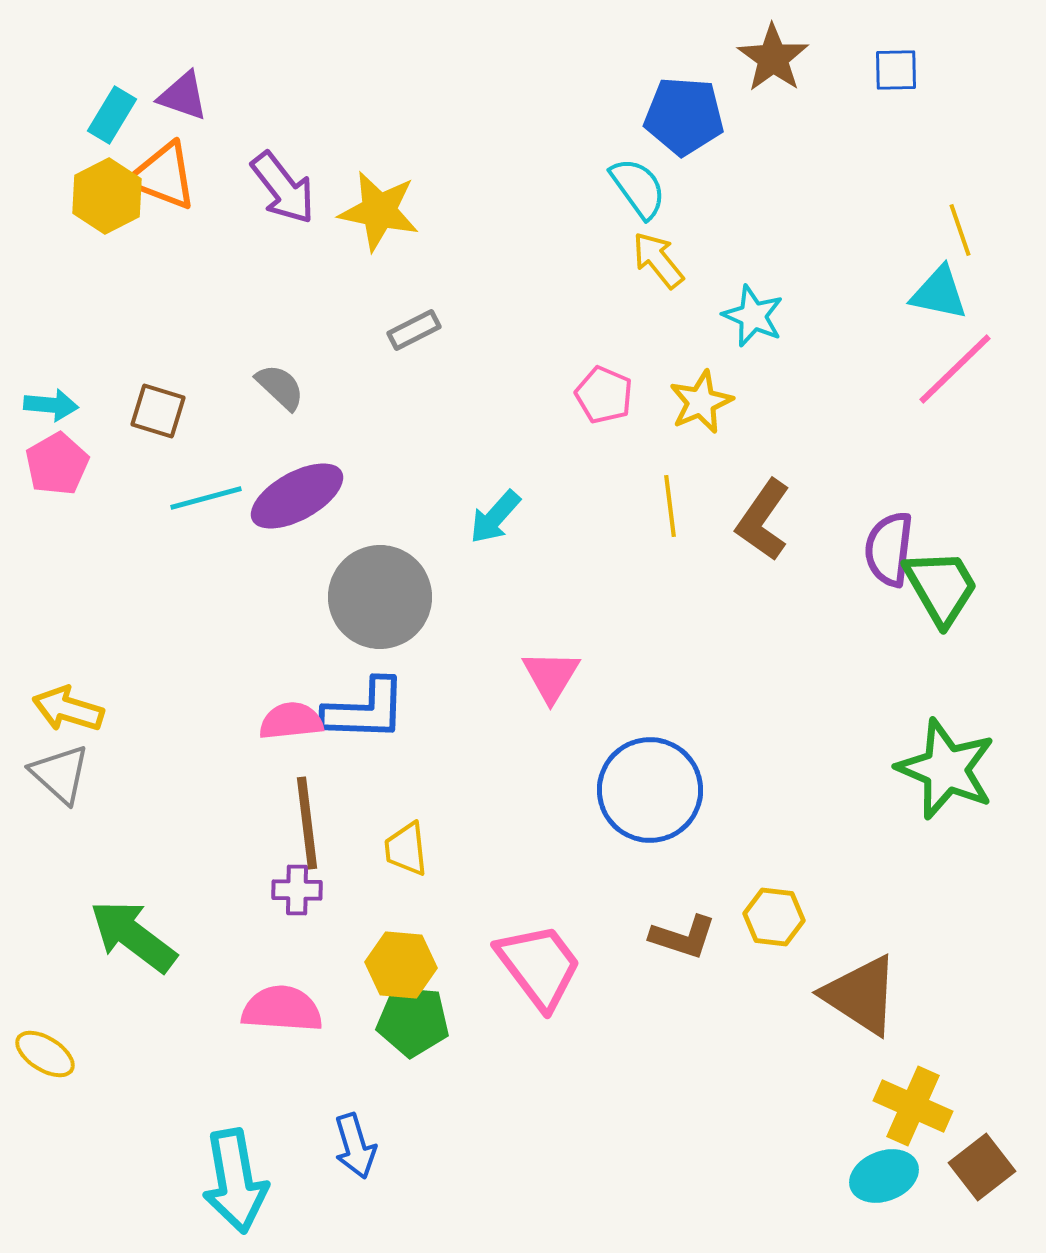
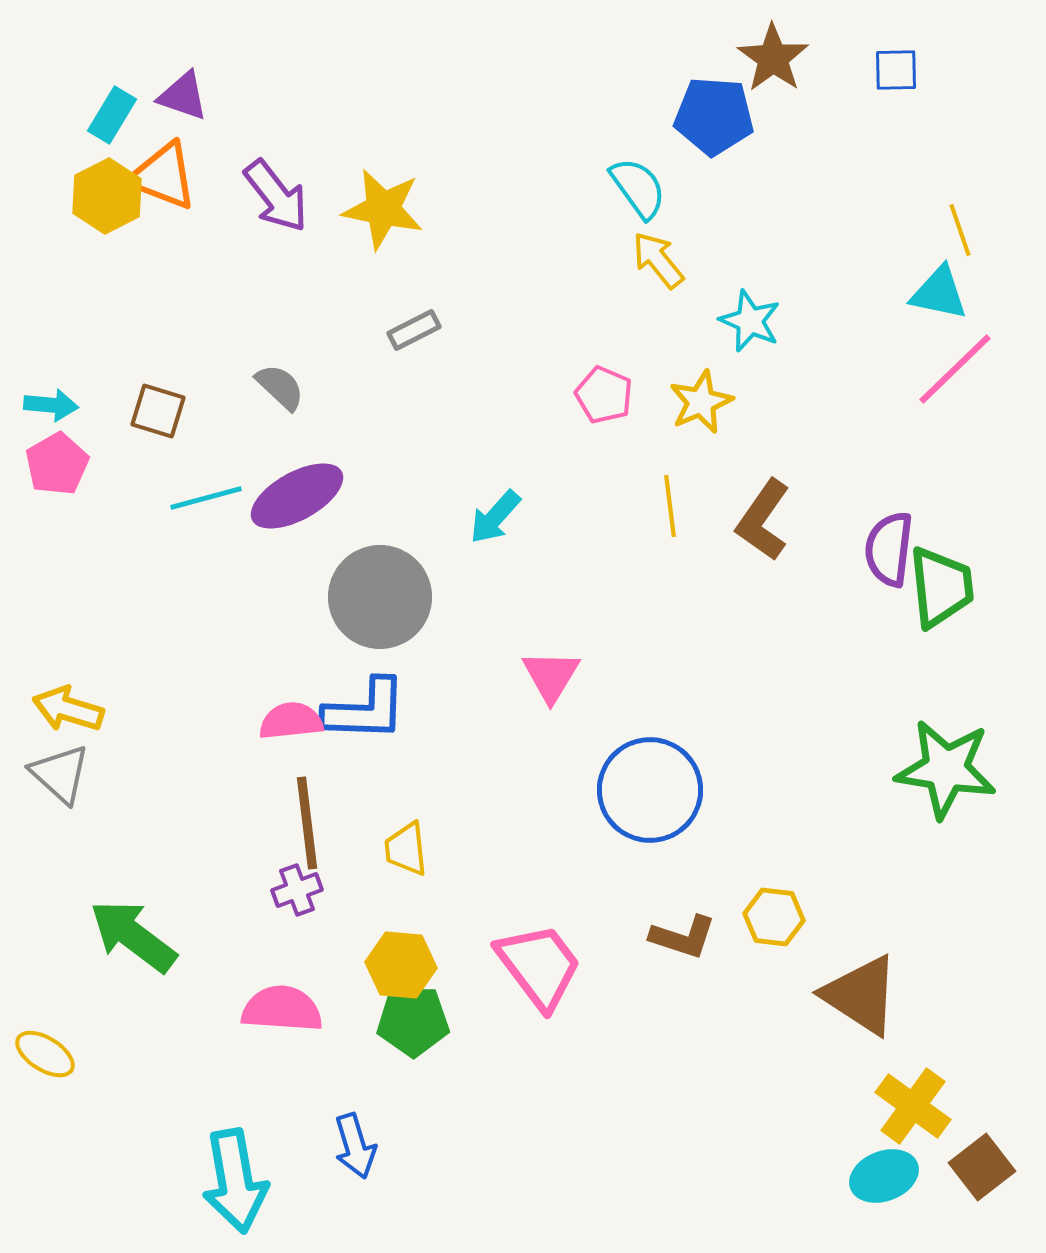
blue pentagon at (684, 116): moved 30 px right
purple arrow at (283, 188): moved 7 px left, 8 px down
yellow star at (379, 211): moved 4 px right, 2 px up
cyan star at (753, 316): moved 3 px left, 5 px down
green trapezoid at (941, 587): rotated 24 degrees clockwise
green star at (946, 769): rotated 14 degrees counterclockwise
purple cross at (297, 890): rotated 21 degrees counterclockwise
green pentagon at (413, 1021): rotated 6 degrees counterclockwise
yellow cross at (913, 1106): rotated 12 degrees clockwise
